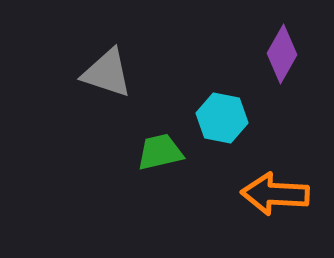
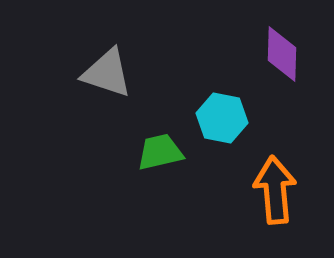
purple diamond: rotated 28 degrees counterclockwise
orange arrow: moved 4 px up; rotated 82 degrees clockwise
